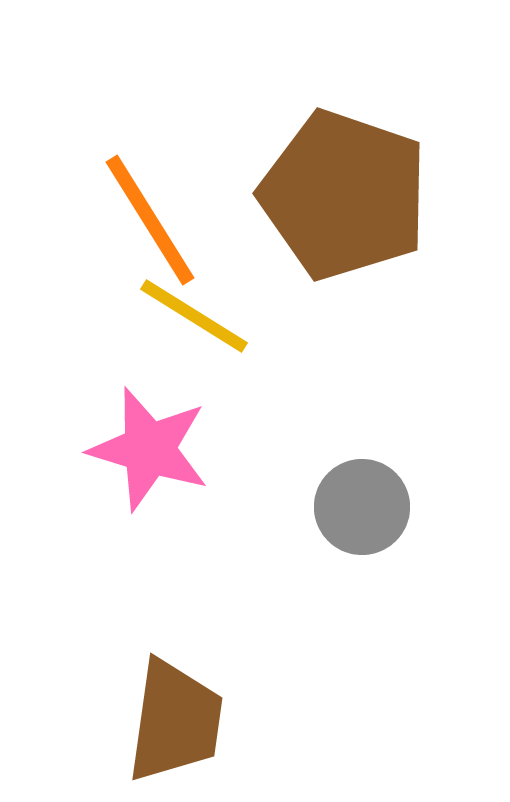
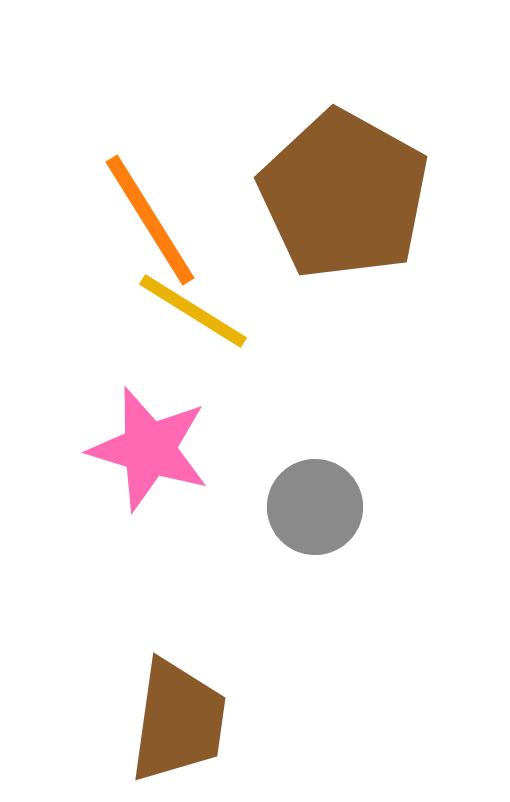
brown pentagon: rotated 10 degrees clockwise
yellow line: moved 1 px left, 5 px up
gray circle: moved 47 px left
brown trapezoid: moved 3 px right
